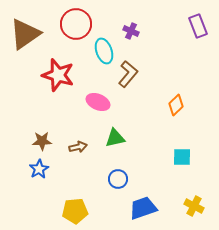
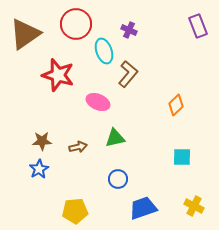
purple cross: moved 2 px left, 1 px up
